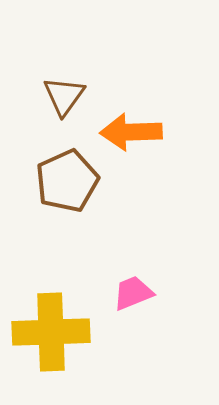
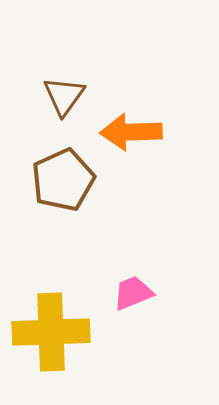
brown pentagon: moved 4 px left, 1 px up
